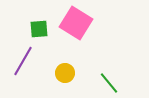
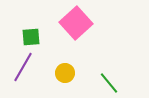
pink square: rotated 16 degrees clockwise
green square: moved 8 px left, 8 px down
purple line: moved 6 px down
